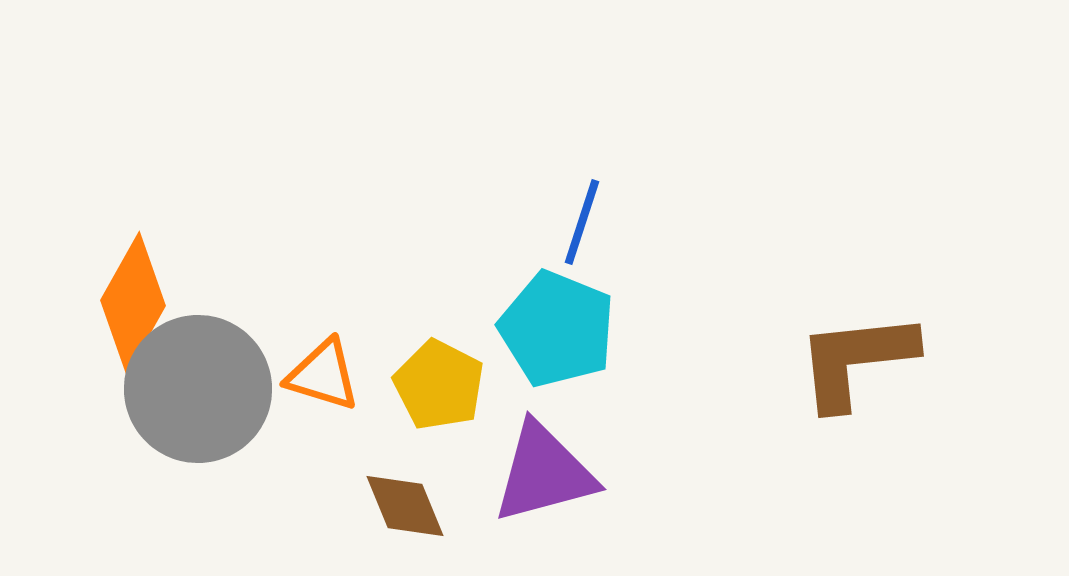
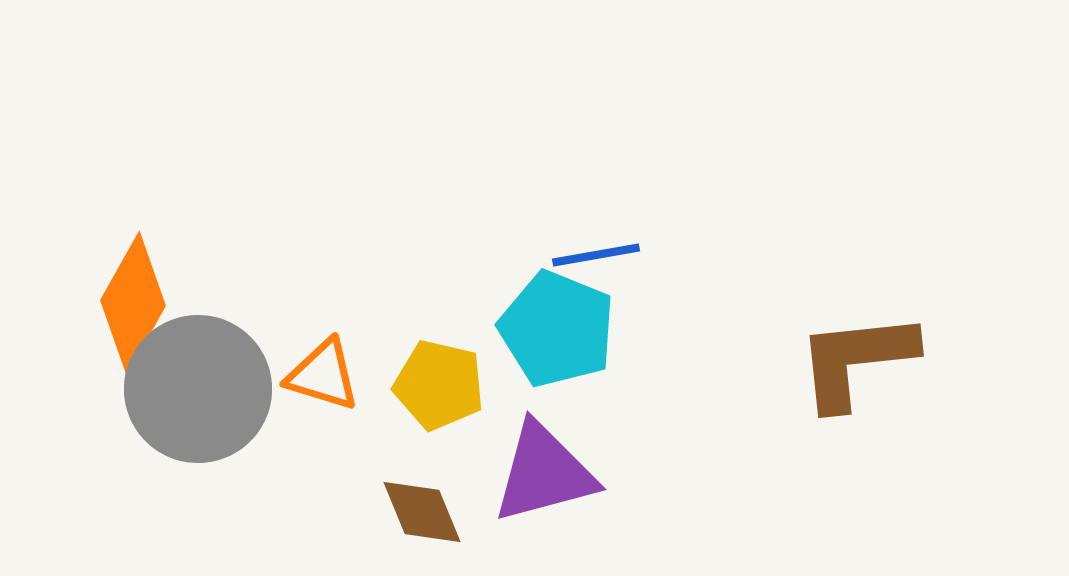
blue line: moved 14 px right, 33 px down; rotated 62 degrees clockwise
yellow pentagon: rotated 14 degrees counterclockwise
brown diamond: moved 17 px right, 6 px down
